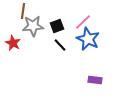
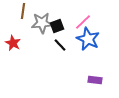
gray star: moved 9 px right, 3 px up
